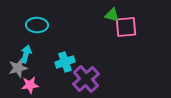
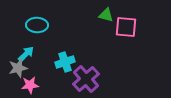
green triangle: moved 6 px left
pink square: rotated 10 degrees clockwise
cyan arrow: rotated 30 degrees clockwise
